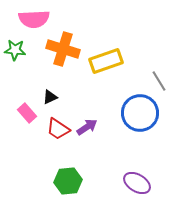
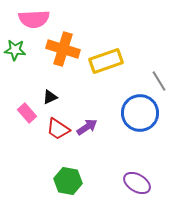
green hexagon: rotated 16 degrees clockwise
